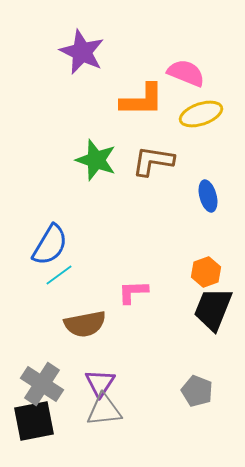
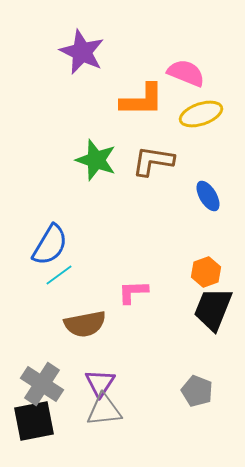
blue ellipse: rotated 16 degrees counterclockwise
